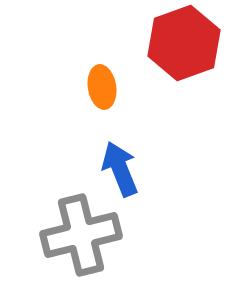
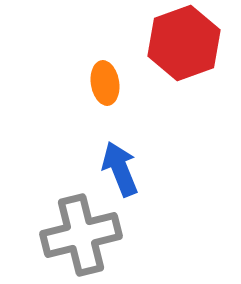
orange ellipse: moved 3 px right, 4 px up
